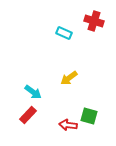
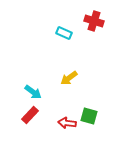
red rectangle: moved 2 px right
red arrow: moved 1 px left, 2 px up
